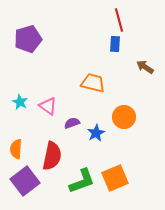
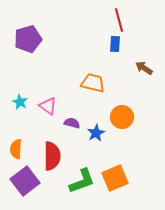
brown arrow: moved 1 px left, 1 px down
orange circle: moved 2 px left
purple semicircle: rotated 35 degrees clockwise
red semicircle: rotated 12 degrees counterclockwise
